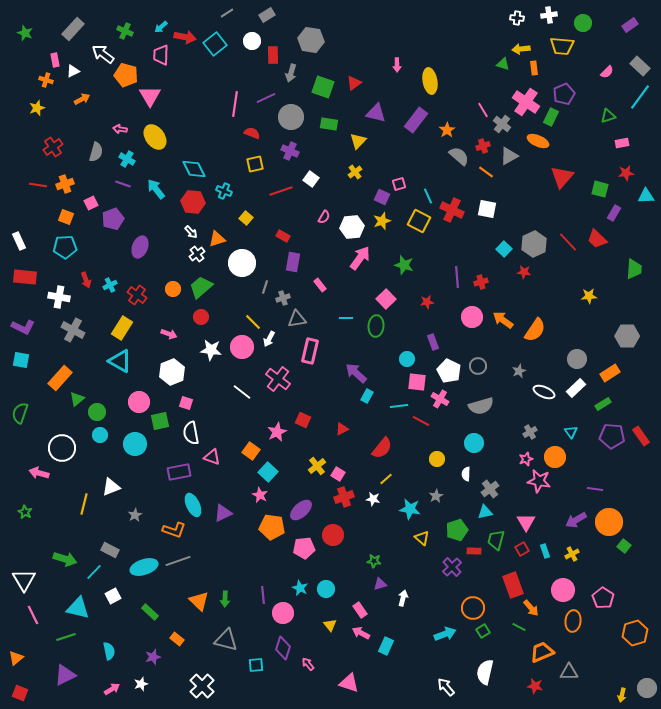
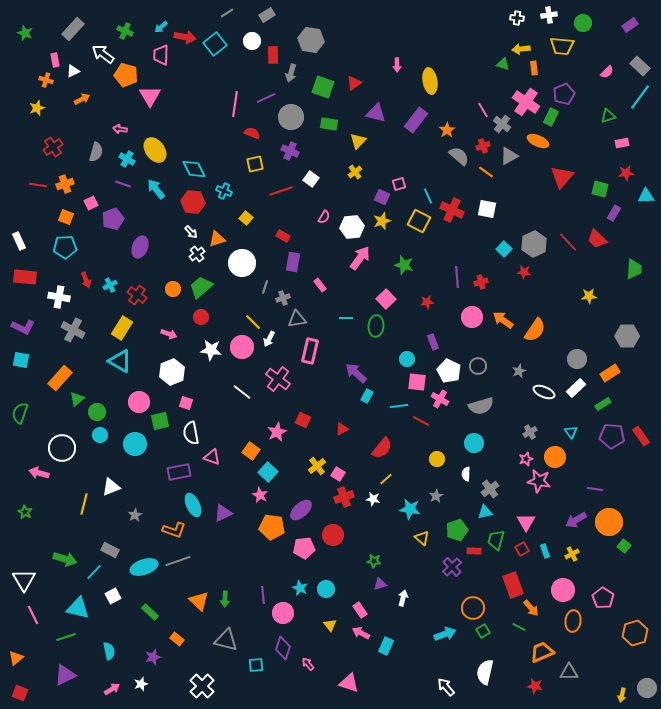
yellow ellipse at (155, 137): moved 13 px down
